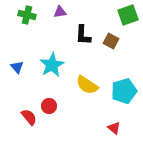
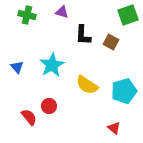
purple triangle: moved 2 px right; rotated 24 degrees clockwise
brown square: moved 1 px down
